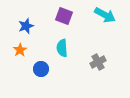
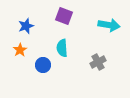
cyan arrow: moved 4 px right, 10 px down; rotated 20 degrees counterclockwise
blue circle: moved 2 px right, 4 px up
